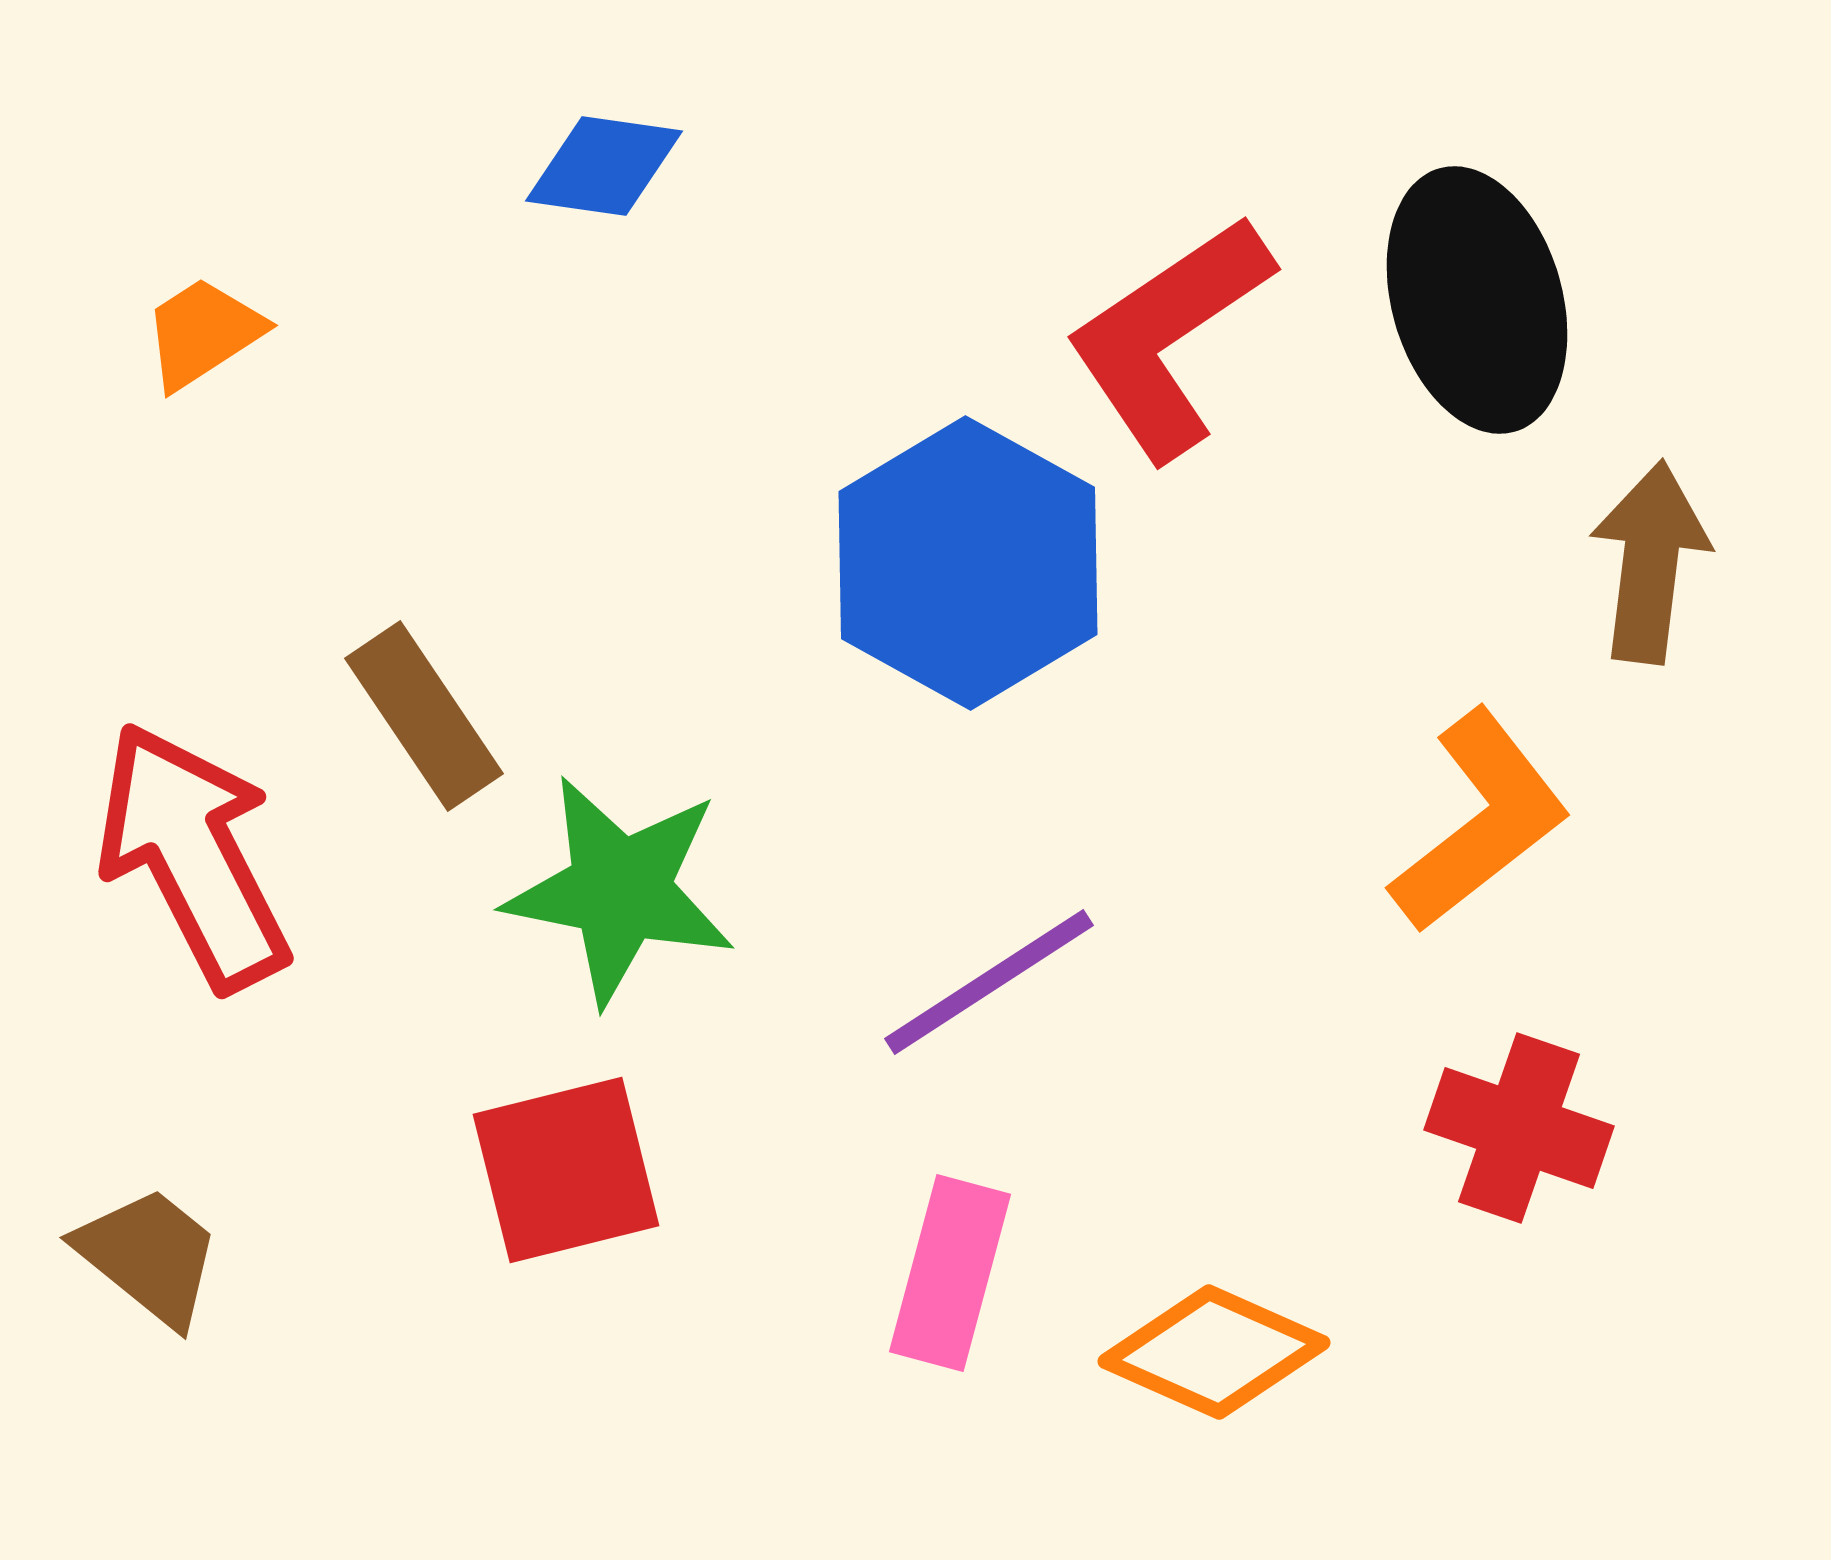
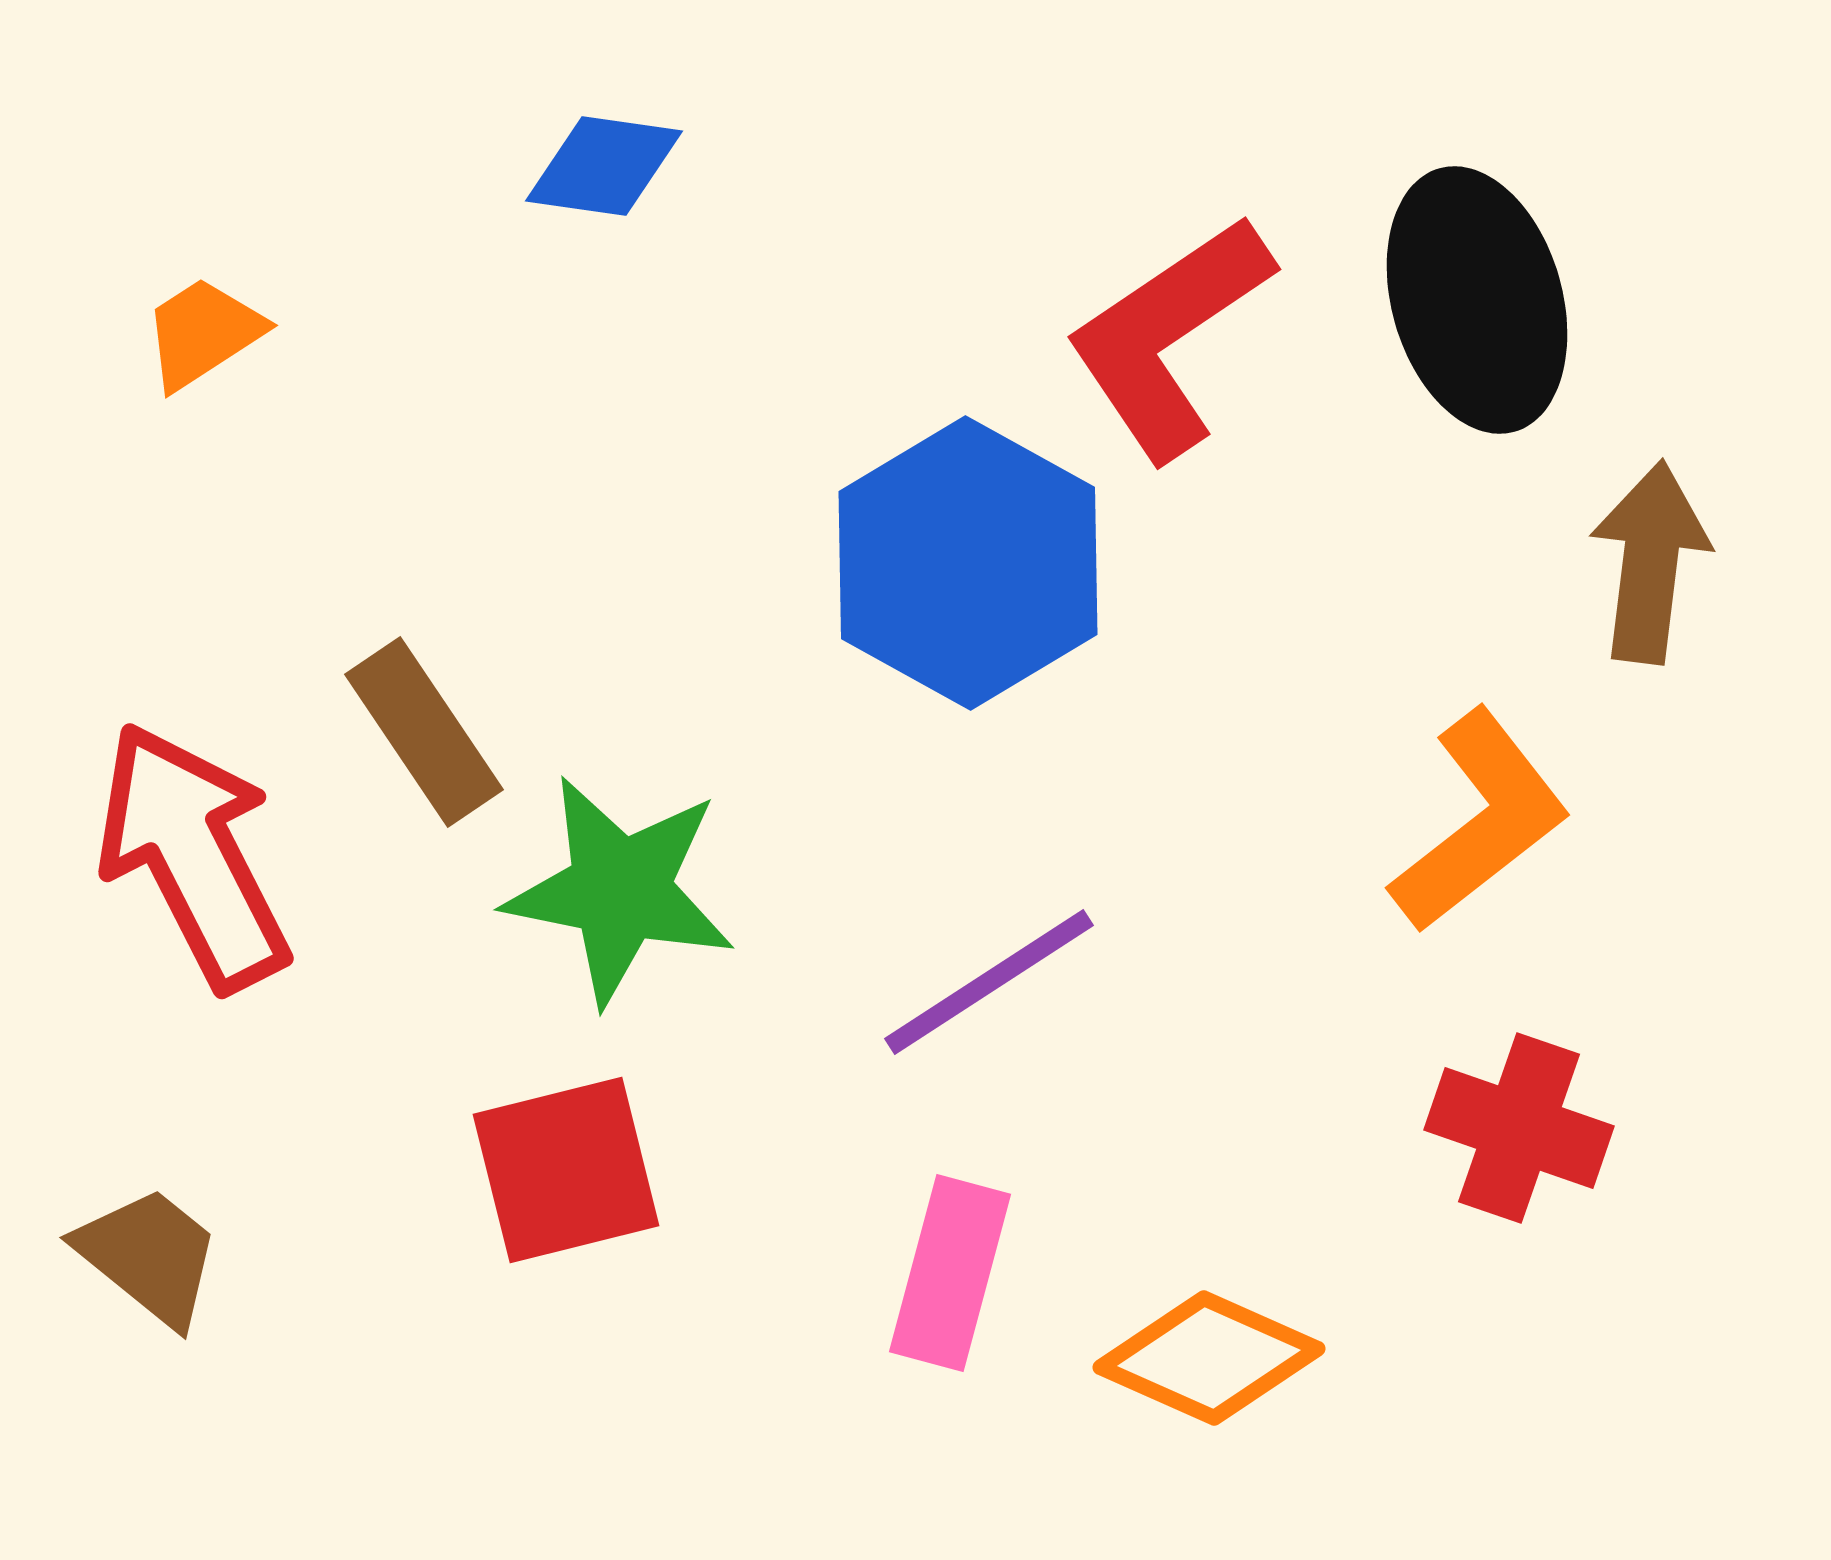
brown rectangle: moved 16 px down
orange diamond: moved 5 px left, 6 px down
